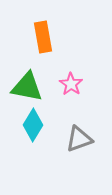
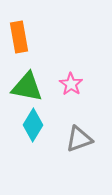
orange rectangle: moved 24 px left
